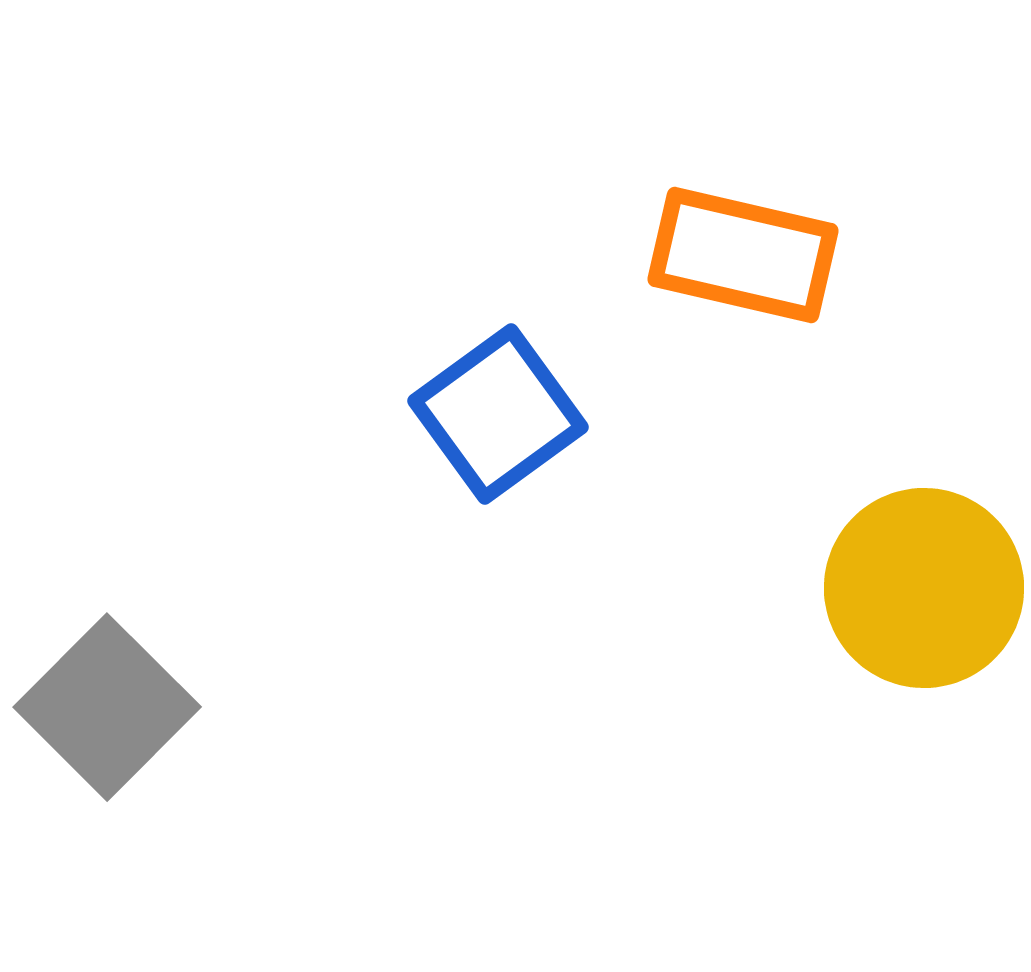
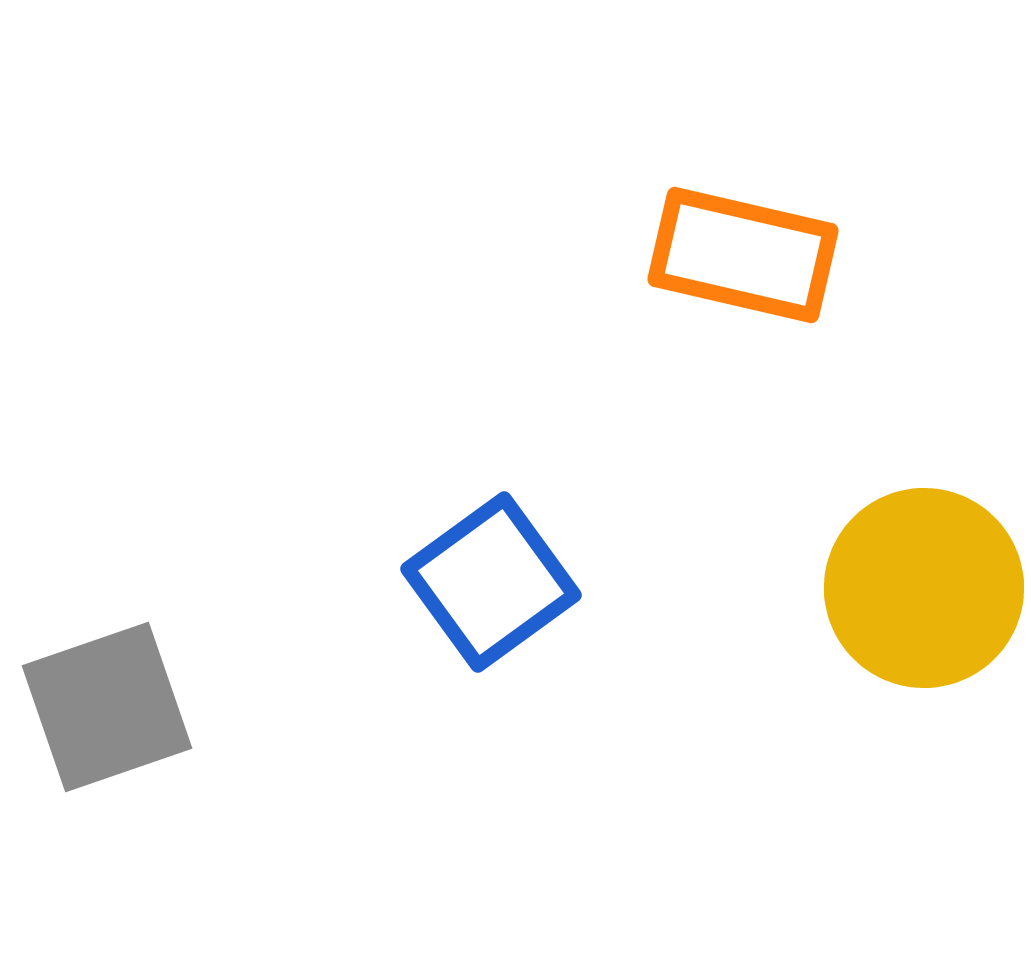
blue square: moved 7 px left, 168 px down
gray square: rotated 26 degrees clockwise
